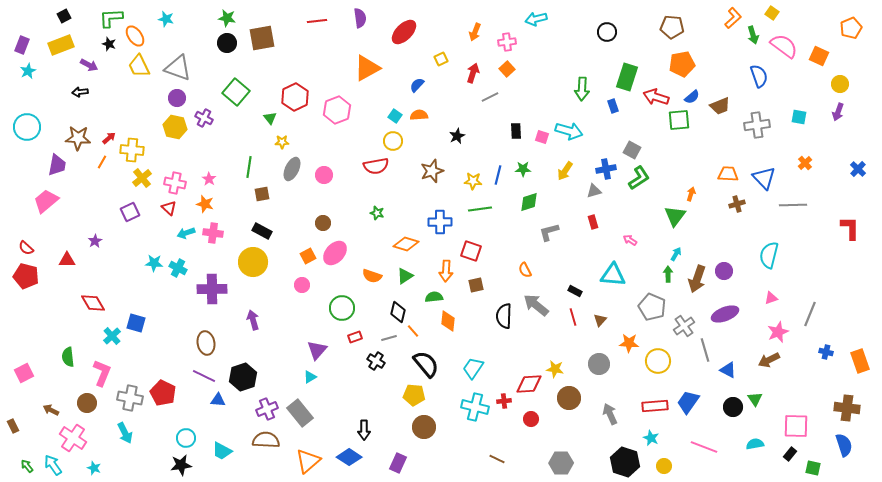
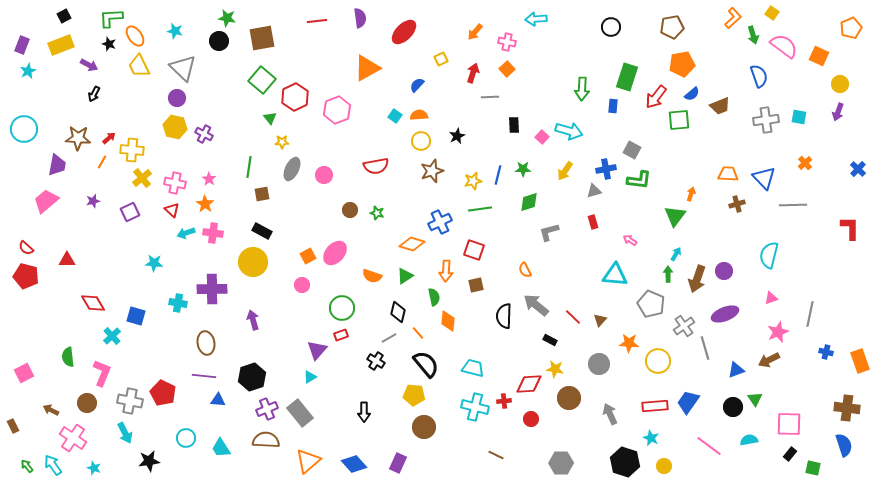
cyan star at (166, 19): moved 9 px right, 12 px down
cyan arrow at (536, 19): rotated 10 degrees clockwise
brown pentagon at (672, 27): rotated 15 degrees counterclockwise
orange arrow at (475, 32): rotated 18 degrees clockwise
black circle at (607, 32): moved 4 px right, 5 px up
pink cross at (507, 42): rotated 18 degrees clockwise
black circle at (227, 43): moved 8 px left, 2 px up
gray triangle at (178, 68): moved 5 px right; rotated 24 degrees clockwise
black arrow at (80, 92): moved 14 px right, 2 px down; rotated 56 degrees counterclockwise
green square at (236, 92): moved 26 px right, 12 px up
gray line at (490, 97): rotated 24 degrees clockwise
red arrow at (656, 97): rotated 70 degrees counterclockwise
blue semicircle at (692, 97): moved 3 px up
blue rectangle at (613, 106): rotated 24 degrees clockwise
purple cross at (204, 118): moved 16 px down
gray cross at (757, 125): moved 9 px right, 5 px up
cyan circle at (27, 127): moved 3 px left, 2 px down
black rectangle at (516, 131): moved 2 px left, 6 px up
pink square at (542, 137): rotated 24 degrees clockwise
yellow circle at (393, 141): moved 28 px right
green L-shape at (639, 178): moved 2 px down; rotated 40 degrees clockwise
yellow star at (473, 181): rotated 18 degrees counterclockwise
orange star at (205, 204): rotated 18 degrees clockwise
red triangle at (169, 208): moved 3 px right, 2 px down
blue cross at (440, 222): rotated 25 degrees counterclockwise
brown circle at (323, 223): moved 27 px right, 13 px up
purple star at (95, 241): moved 2 px left, 40 px up; rotated 16 degrees clockwise
orange diamond at (406, 244): moved 6 px right
red square at (471, 251): moved 3 px right, 1 px up
cyan cross at (178, 268): moved 35 px down; rotated 18 degrees counterclockwise
cyan triangle at (613, 275): moved 2 px right
black rectangle at (575, 291): moved 25 px left, 49 px down
green semicircle at (434, 297): rotated 84 degrees clockwise
gray pentagon at (652, 307): moved 1 px left, 3 px up
gray line at (810, 314): rotated 10 degrees counterclockwise
red line at (573, 317): rotated 30 degrees counterclockwise
blue square at (136, 323): moved 7 px up
orange line at (413, 331): moved 5 px right, 2 px down
red rectangle at (355, 337): moved 14 px left, 2 px up
gray line at (389, 338): rotated 14 degrees counterclockwise
gray line at (705, 350): moved 2 px up
cyan trapezoid at (473, 368): rotated 70 degrees clockwise
blue triangle at (728, 370): moved 8 px right; rotated 48 degrees counterclockwise
purple line at (204, 376): rotated 20 degrees counterclockwise
black hexagon at (243, 377): moved 9 px right
gray cross at (130, 398): moved 3 px down
pink square at (796, 426): moved 7 px left, 2 px up
black arrow at (364, 430): moved 18 px up
cyan semicircle at (755, 444): moved 6 px left, 4 px up
pink line at (704, 447): moved 5 px right, 1 px up; rotated 16 degrees clockwise
cyan trapezoid at (222, 451): moved 1 px left, 3 px up; rotated 30 degrees clockwise
blue diamond at (349, 457): moved 5 px right, 7 px down; rotated 15 degrees clockwise
brown line at (497, 459): moved 1 px left, 4 px up
black star at (181, 465): moved 32 px left, 4 px up
